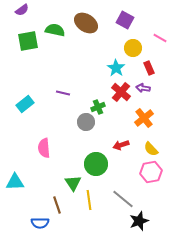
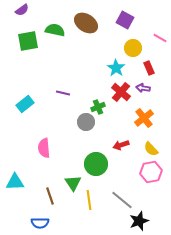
gray line: moved 1 px left, 1 px down
brown line: moved 7 px left, 9 px up
